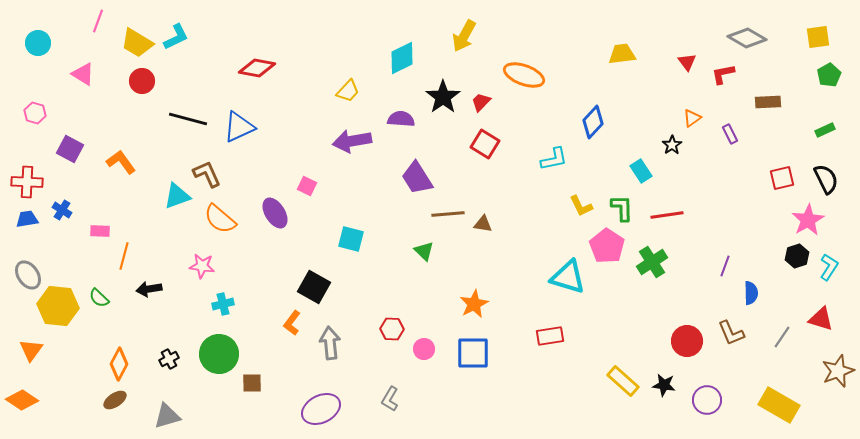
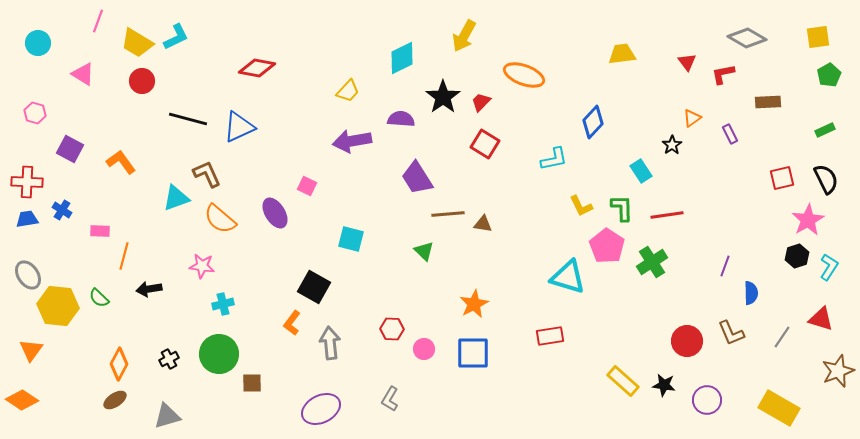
cyan triangle at (177, 196): moved 1 px left, 2 px down
yellow rectangle at (779, 405): moved 3 px down
